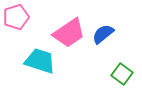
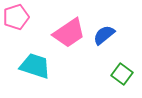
blue semicircle: moved 1 px right, 1 px down
cyan trapezoid: moved 5 px left, 5 px down
